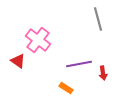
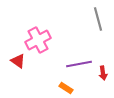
pink cross: rotated 25 degrees clockwise
